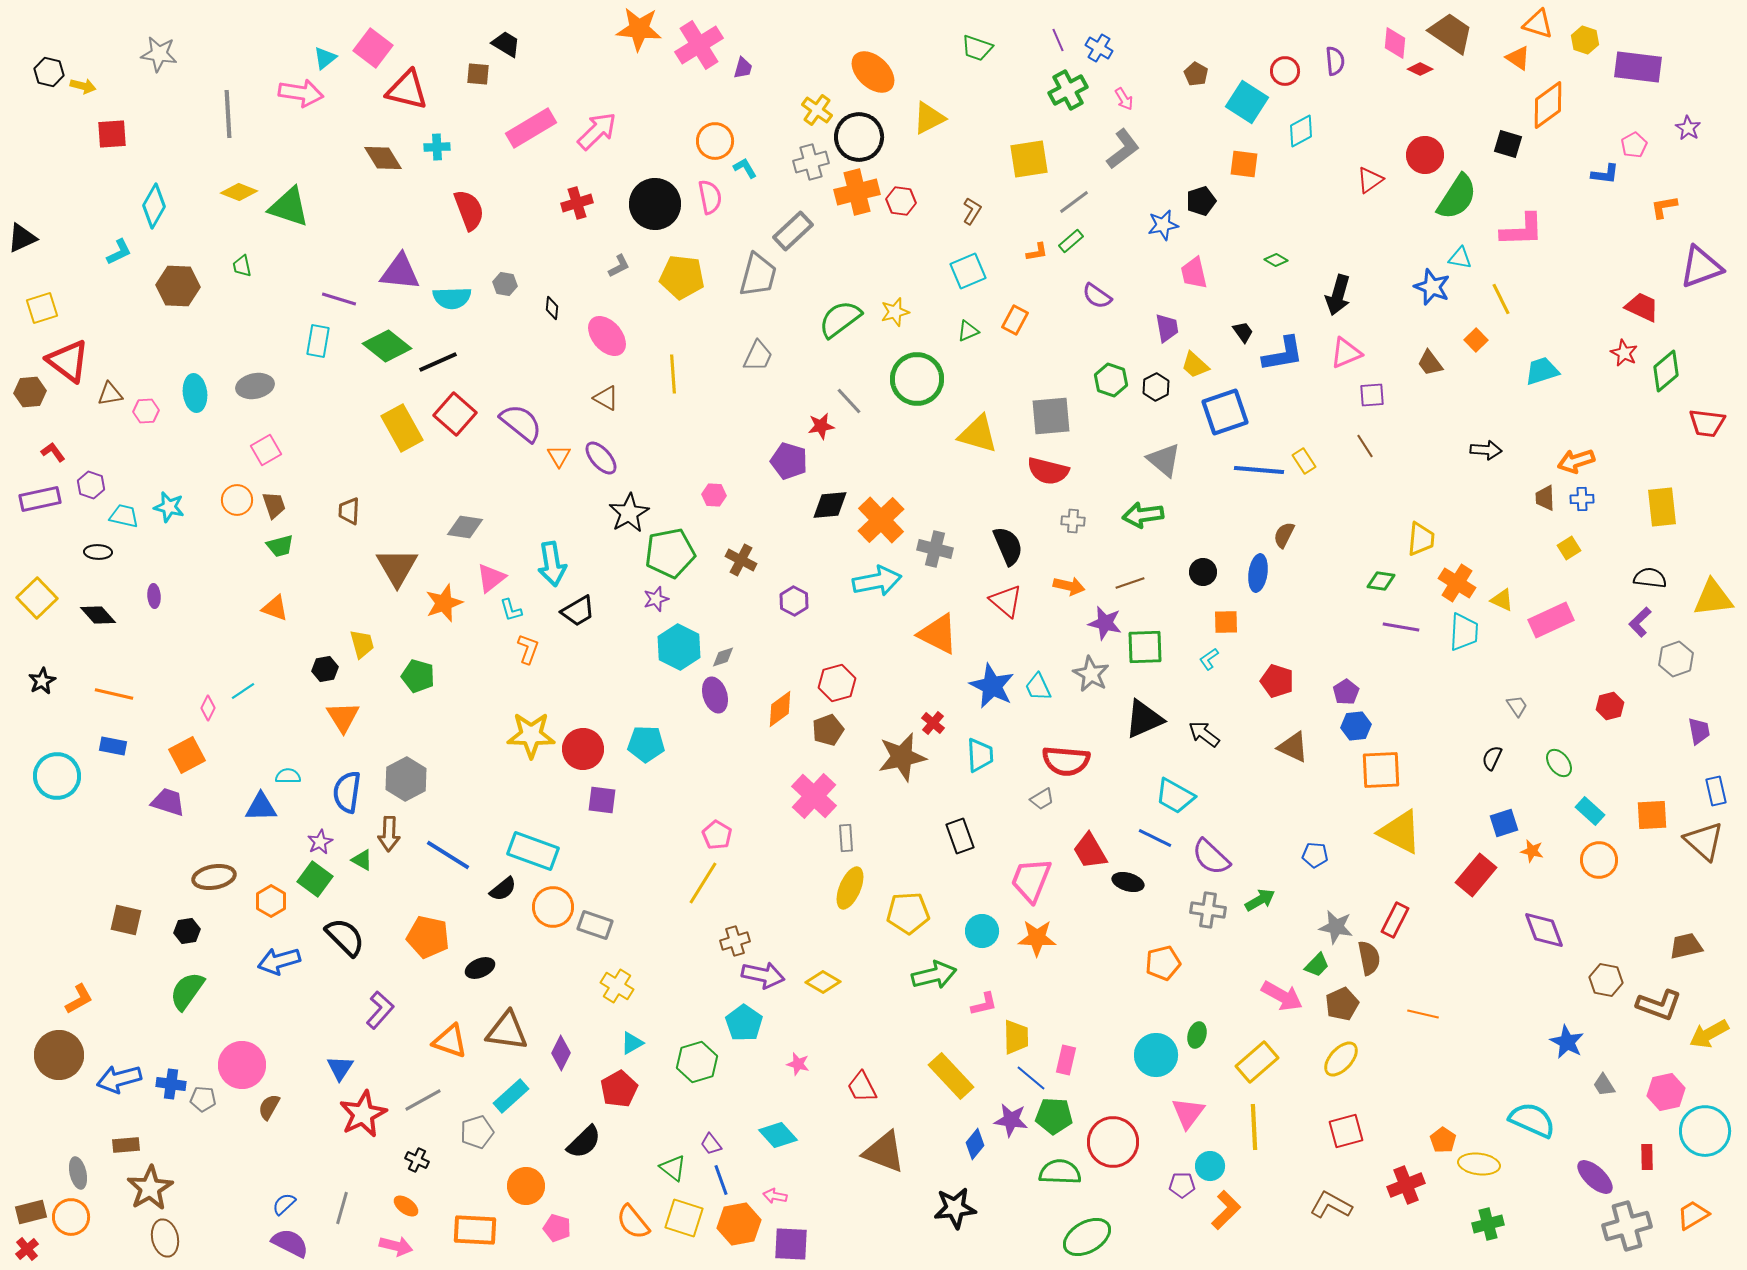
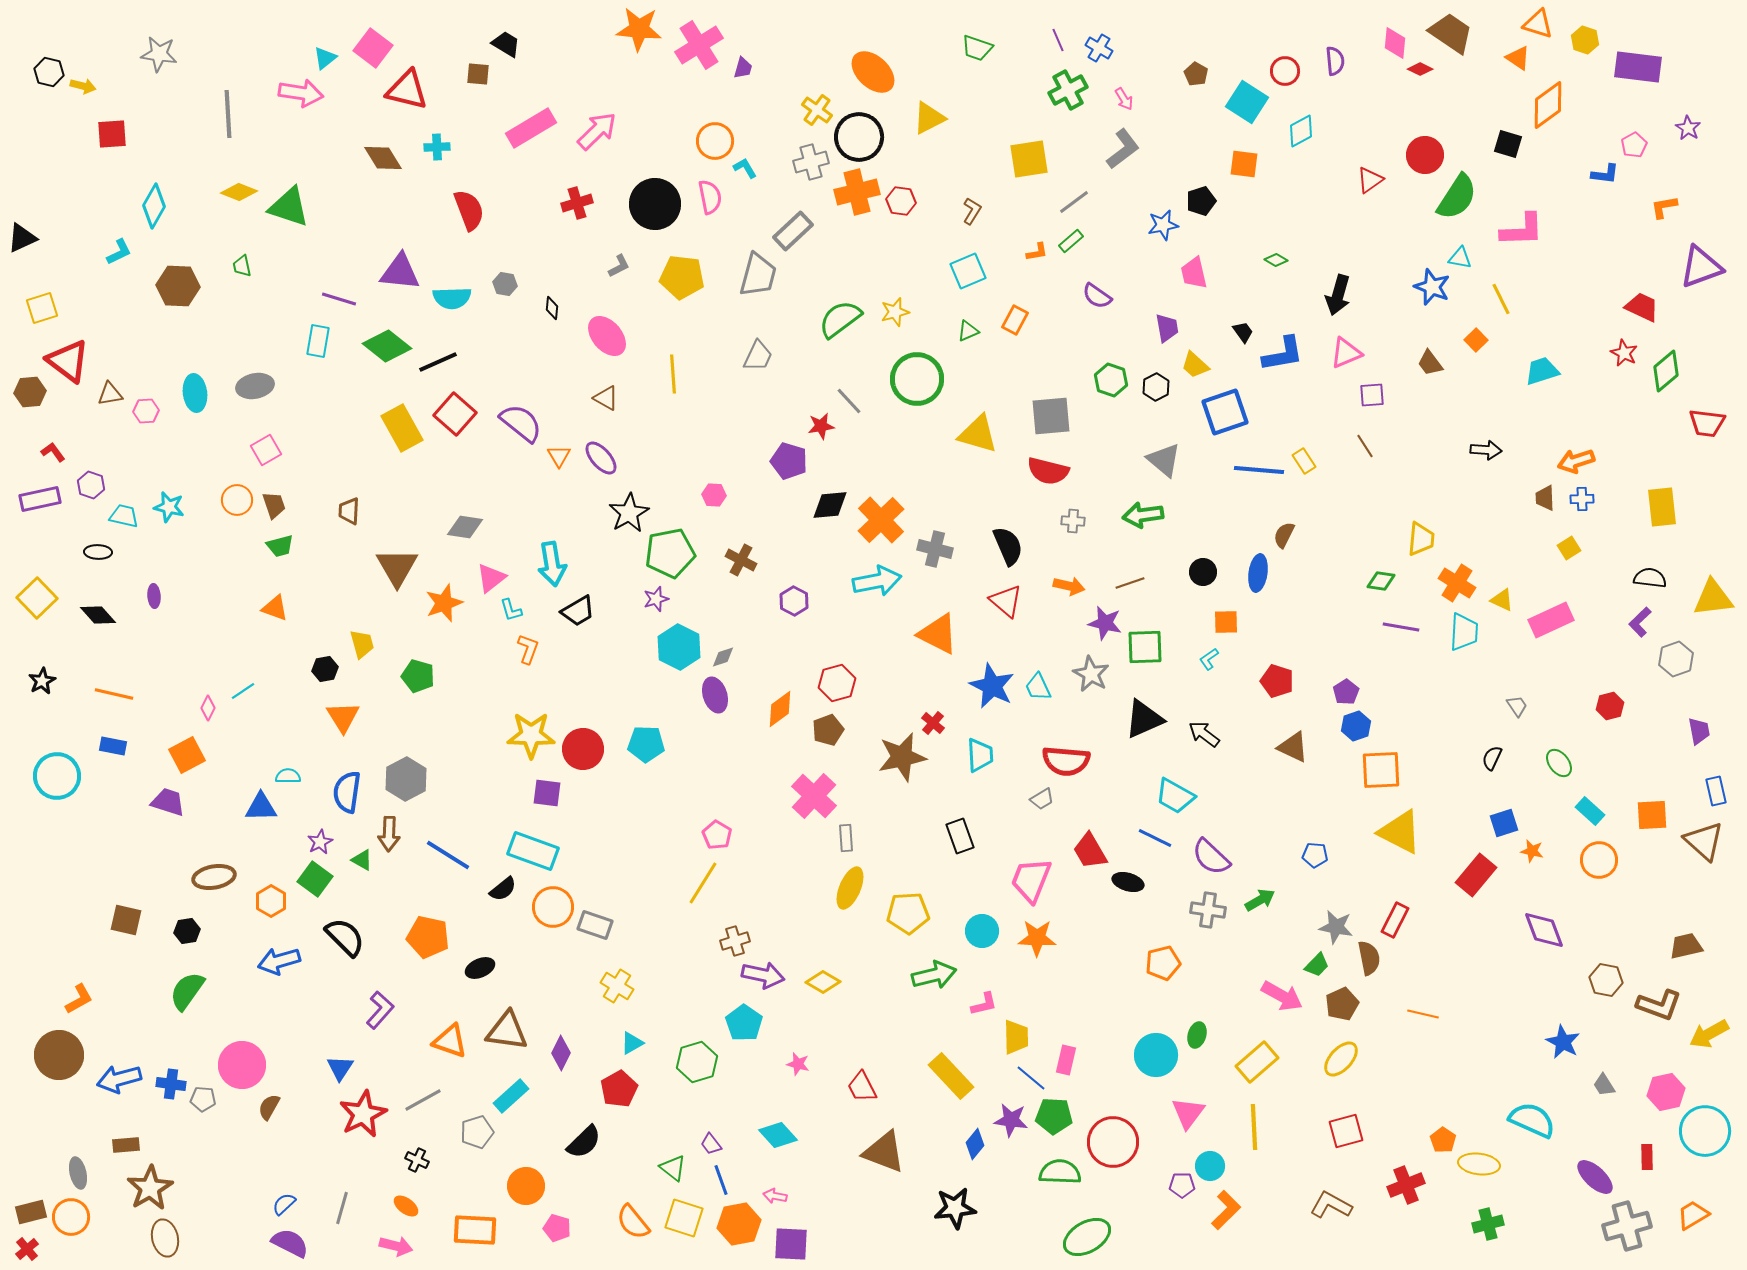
blue hexagon at (1356, 726): rotated 12 degrees counterclockwise
purple square at (602, 800): moved 55 px left, 7 px up
blue star at (1567, 1042): moved 4 px left
